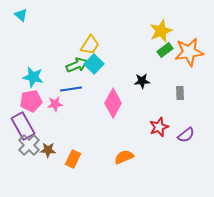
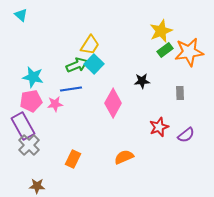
brown star: moved 11 px left, 36 px down
